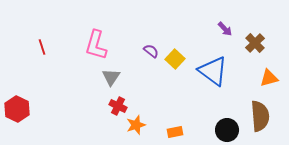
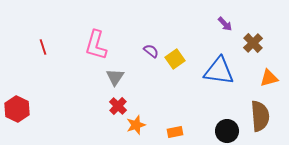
purple arrow: moved 5 px up
brown cross: moved 2 px left
red line: moved 1 px right
yellow square: rotated 12 degrees clockwise
blue triangle: moved 6 px right; rotated 28 degrees counterclockwise
gray triangle: moved 4 px right
red cross: rotated 18 degrees clockwise
black circle: moved 1 px down
